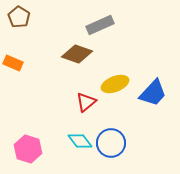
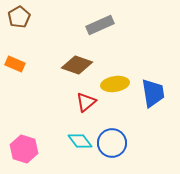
brown pentagon: rotated 10 degrees clockwise
brown diamond: moved 11 px down
orange rectangle: moved 2 px right, 1 px down
yellow ellipse: rotated 12 degrees clockwise
blue trapezoid: rotated 52 degrees counterclockwise
blue circle: moved 1 px right
pink hexagon: moved 4 px left
